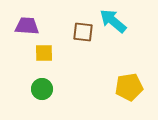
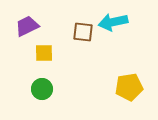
cyan arrow: moved 1 px down; rotated 52 degrees counterclockwise
purple trapezoid: rotated 30 degrees counterclockwise
